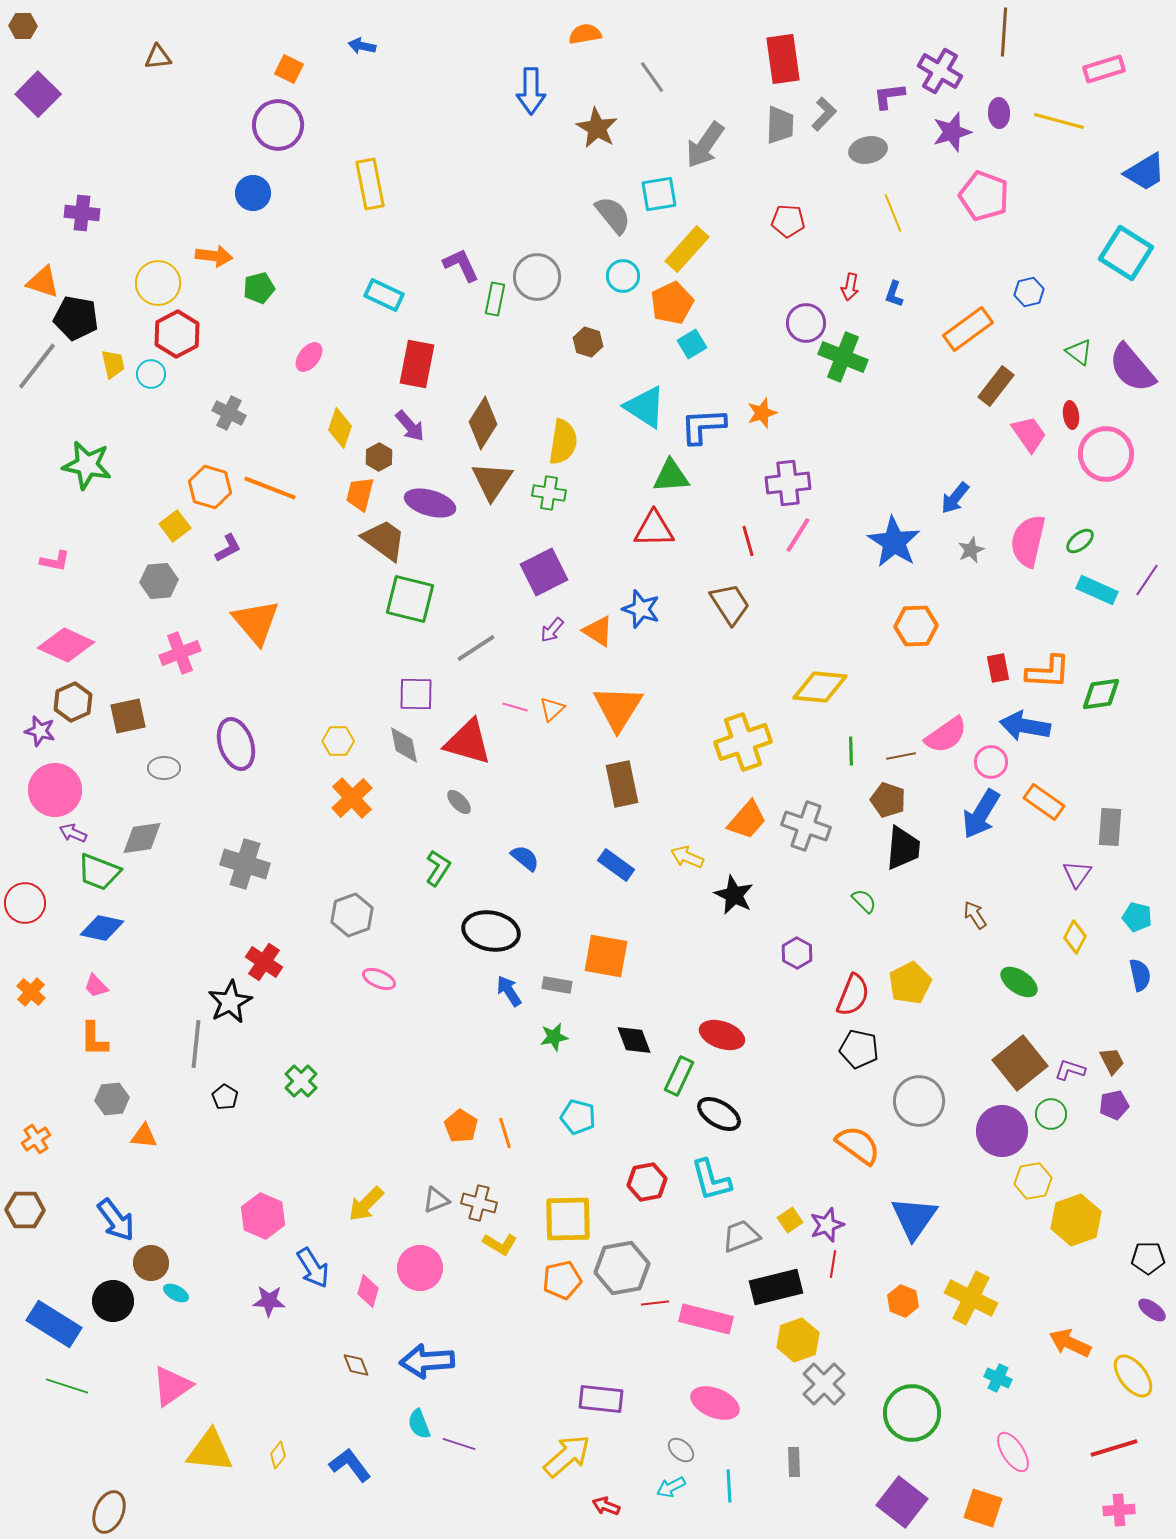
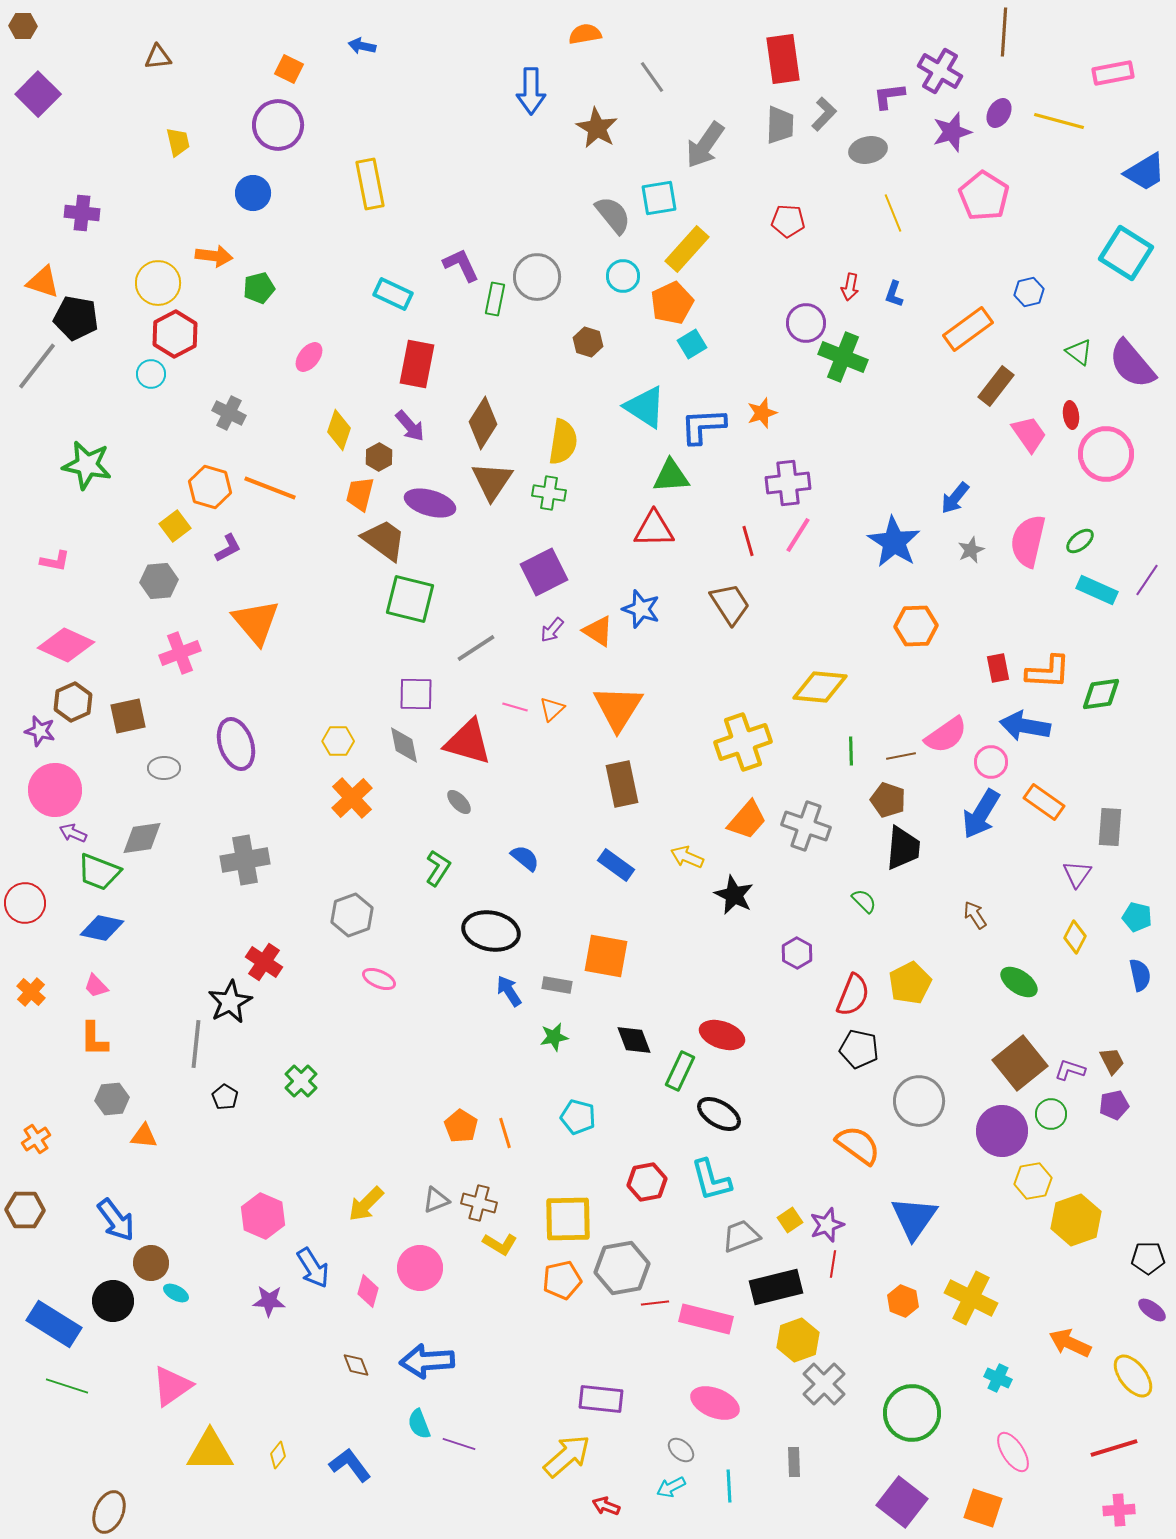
pink rectangle at (1104, 69): moved 9 px right, 4 px down; rotated 6 degrees clockwise
purple ellipse at (999, 113): rotated 32 degrees clockwise
cyan square at (659, 194): moved 4 px down
pink pentagon at (984, 196): rotated 12 degrees clockwise
cyan rectangle at (384, 295): moved 9 px right, 1 px up
red hexagon at (177, 334): moved 2 px left
yellow trapezoid at (113, 364): moved 65 px right, 222 px up
purple semicircle at (1132, 368): moved 4 px up
yellow diamond at (340, 428): moved 1 px left, 2 px down
gray cross at (245, 864): moved 4 px up; rotated 27 degrees counterclockwise
green rectangle at (679, 1076): moved 1 px right, 5 px up
yellow triangle at (210, 1451): rotated 6 degrees counterclockwise
